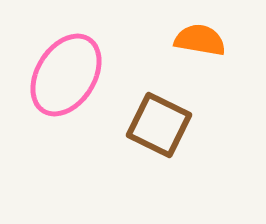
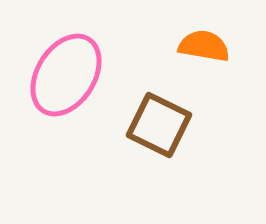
orange semicircle: moved 4 px right, 6 px down
